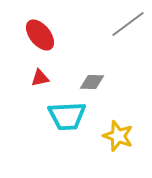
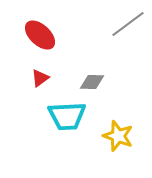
red ellipse: rotated 8 degrees counterclockwise
red triangle: rotated 24 degrees counterclockwise
